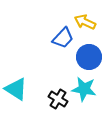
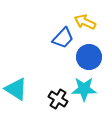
cyan star: rotated 10 degrees counterclockwise
